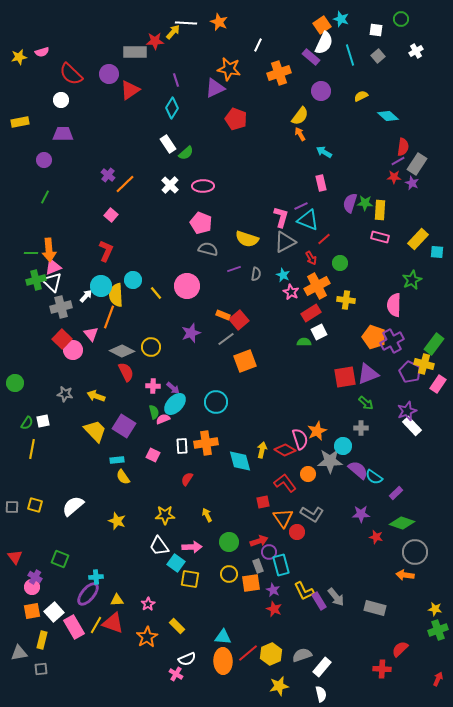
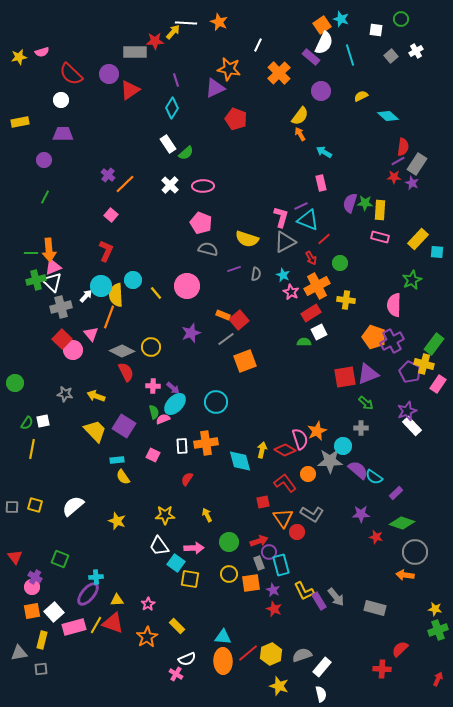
gray square at (378, 56): moved 13 px right
orange cross at (279, 73): rotated 25 degrees counterclockwise
pink arrow at (192, 547): moved 2 px right, 1 px down
gray rectangle at (258, 566): moved 1 px right, 3 px up
pink rectangle at (74, 627): rotated 75 degrees counterclockwise
yellow star at (279, 686): rotated 30 degrees clockwise
